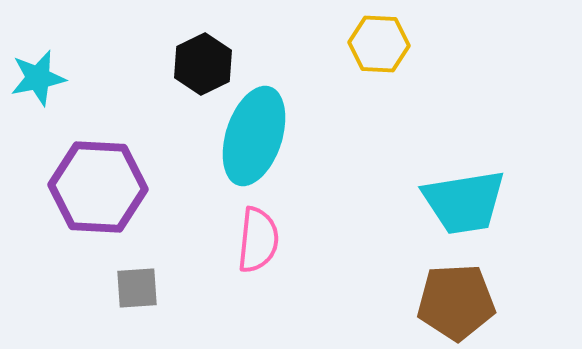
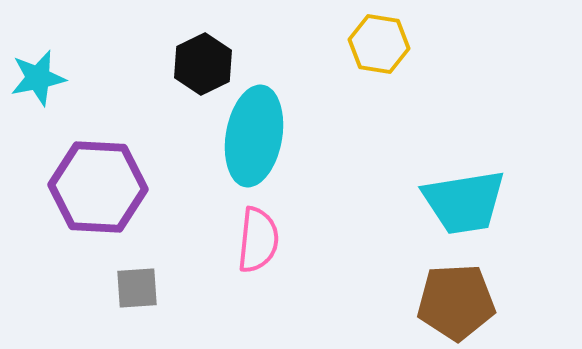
yellow hexagon: rotated 6 degrees clockwise
cyan ellipse: rotated 8 degrees counterclockwise
